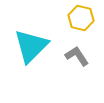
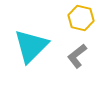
gray L-shape: rotated 95 degrees counterclockwise
